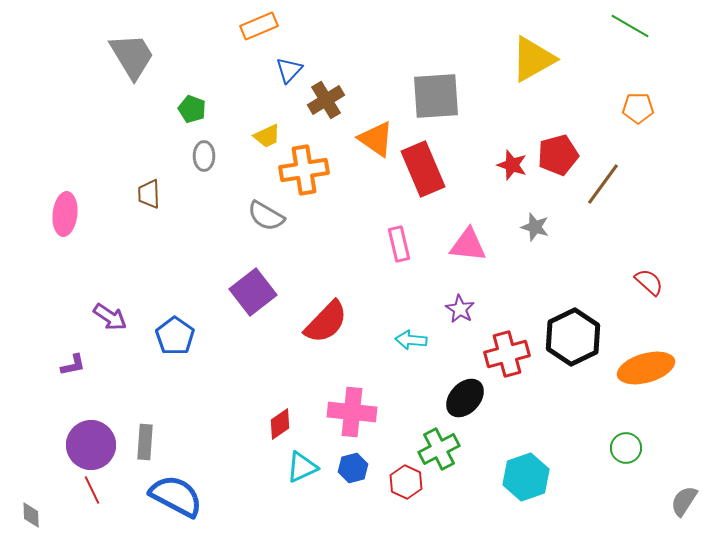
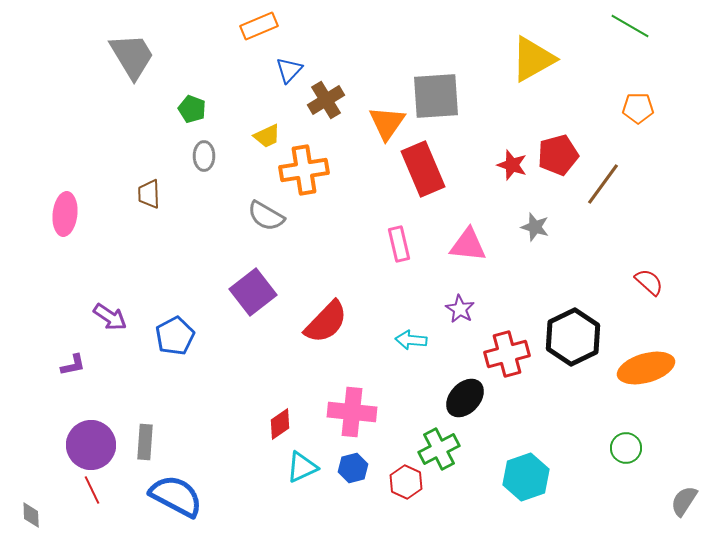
orange triangle at (376, 139): moved 11 px right, 16 px up; rotated 30 degrees clockwise
blue pentagon at (175, 336): rotated 9 degrees clockwise
